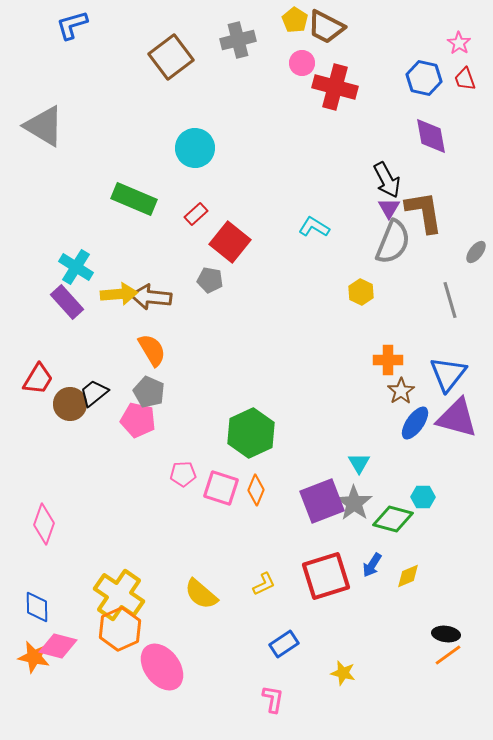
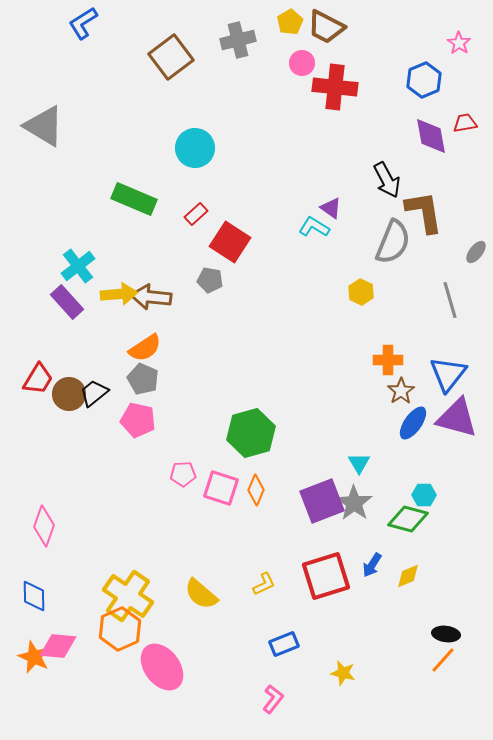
yellow pentagon at (295, 20): moved 5 px left, 2 px down; rotated 10 degrees clockwise
blue L-shape at (72, 25): moved 11 px right, 2 px up; rotated 16 degrees counterclockwise
blue hexagon at (424, 78): moved 2 px down; rotated 24 degrees clockwise
red trapezoid at (465, 79): moved 44 px down; rotated 100 degrees clockwise
red cross at (335, 87): rotated 9 degrees counterclockwise
purple triangle at (389, 208): moved 58 px left; rotated 25 degrees counterclockwise
red square at (230, 242): rotated 6 degrees counterclockwise
cyan cross at (76, 267): moved 2 px right, 1 px up; rotated 20 degrees clockwise
orange semicircle at (152, 350): moved 7 px left, 2 px up; rotated 88 degrees clockwise
gray pentagon at (149, 392): moved 6 px left, 13 px up
brown circle at (70, 404): moved 1 px left, 10 px up
blue ellipse at (415, 423): moved 2 px left
green hexagon at (251, 433): rotated 9 degrees clockwise
cyan hexagon at (423, 497): moved 1 px right, 2 px up
green diamond at (393, 519): moved 15 px right
pink diamond at (44, 524): moved 2 px down
yellow cross at (119, 595): moved 9 px right, 1 px down
blue diamond at (37, 607): moved 3 px left, 11 px up
blue rectangle at (284, 644): rotated 12 degrees clockwise
pink diamond at (58, 646): rotated 9 degrees counterclockwise
orange line at (448, 655): moved 5 px left, 5 px down; rotated 12 degrees counterclockwise
orange star at (34, 657): rotated 12 degrees clockwise
pink L-shape at (273, 699): rotated 28 degrees clockwise
